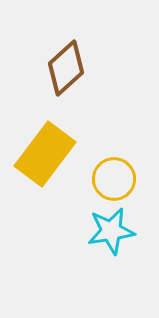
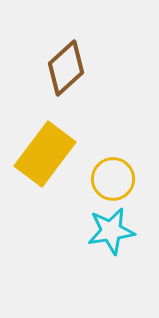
yellow circle: moved 1 px left
